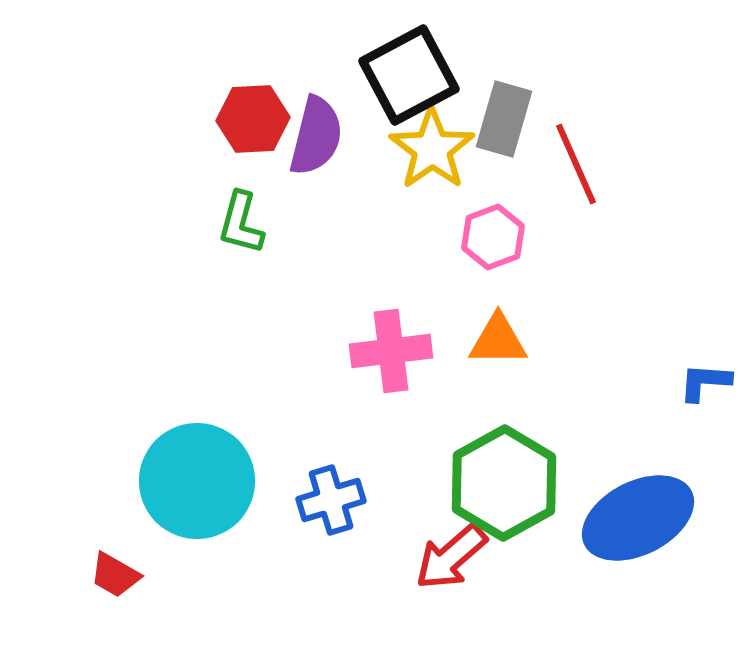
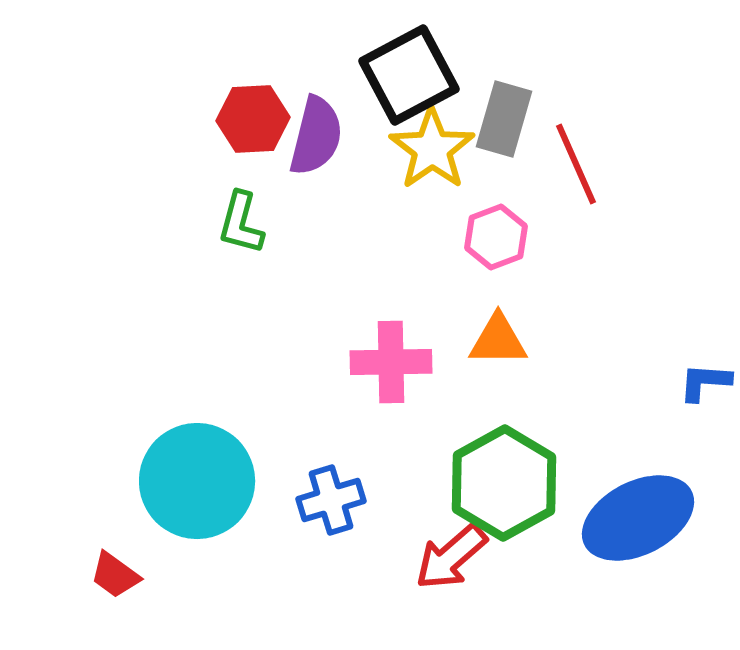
pink hexagon: moved 3 px right
pink cross: moved 11 px down; rotated 6 degrees clockwise
red trapezoid: rotated 6 degrees clockwise
